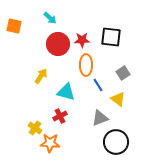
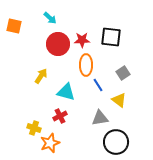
yellow triangle: moved 1 px right, 1 px down
gray triangle: rotated 12 degrees clockwise
yellow cross: moved 1 px left; rotated 16 degrees counterclockwise
orange star: rotated 24 degrees counterclockwise
